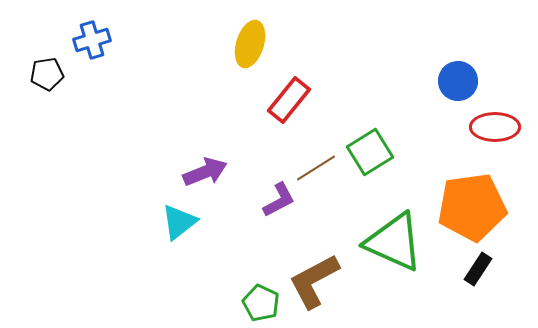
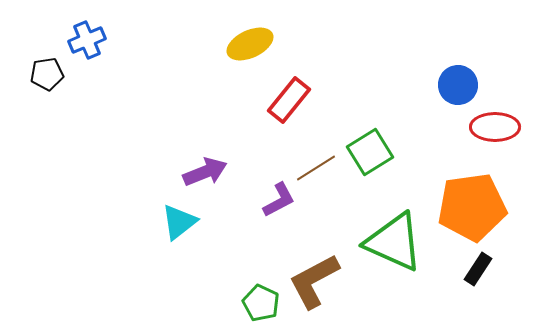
blue cross: moved 5 px left; rotated 6 degrees counterclockwise
yellow ellipse: rotated 48 degrees clockwise
blue circle: moved 4 px down
